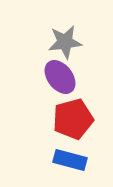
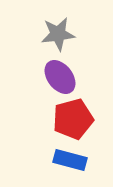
gray star: moved 7 px left, 8 px up
